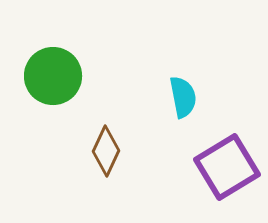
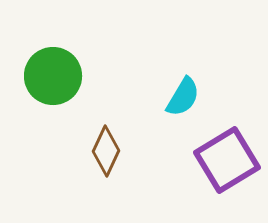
cyan semicircle: rotated 42 degrees clockwise
purple square: moved 7 px up
